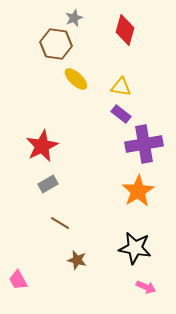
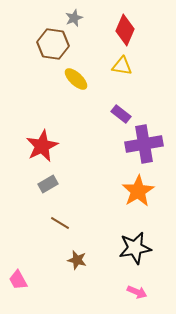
red diamond: rotated 8 degrees clockwise
brown hexagon: moved 3 px left
yellow triangle: moved 1 px right, 21 px up
black star: rotated 20 degrees counterclockwise
pink arrow: moved 9 px left, 5 px down
